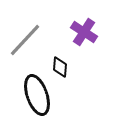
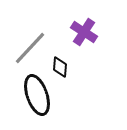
gray line: moved 5 px right, 8 px down
